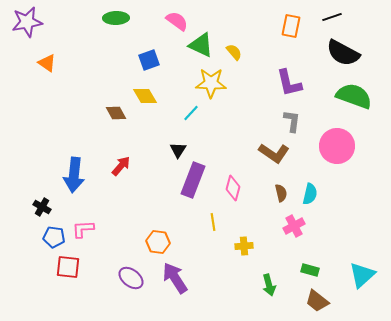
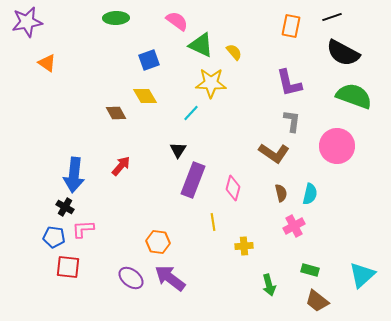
black cross: moved 23 px right
purple arrow: moved 5 px left; rotated 20 degrees counterclockwise
